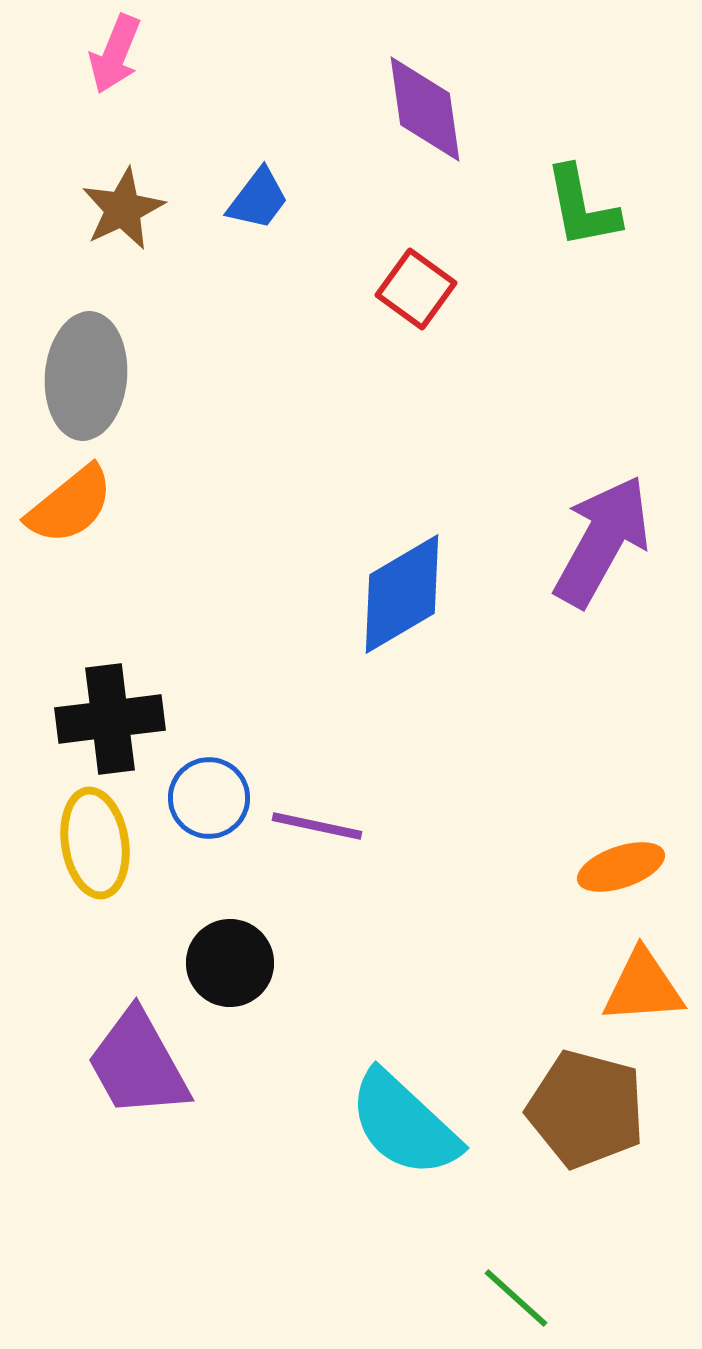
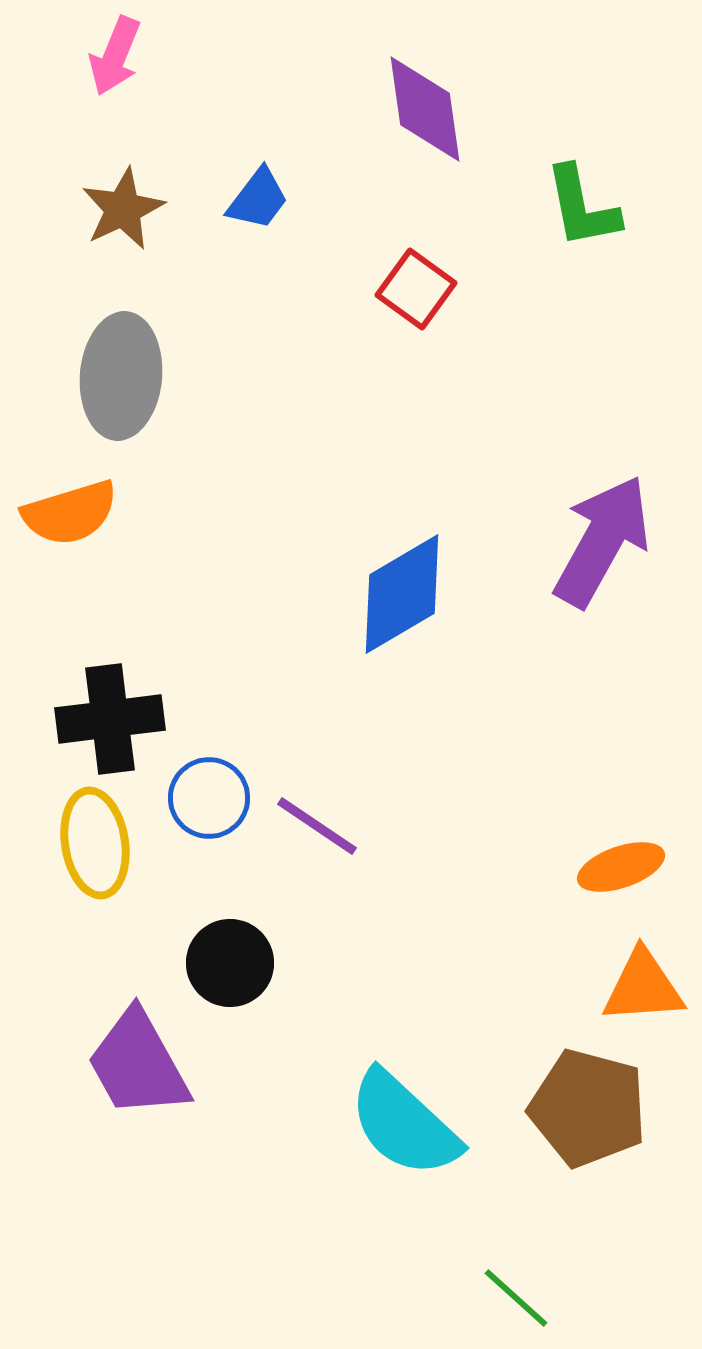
pink arrow: moved 2 px down
gray ellipse: moved 35 px right
orange semicircle: moved 8 px down; rotated 22 degrees clockwise
purple line: rotated 22 degrees clockwise
brown pentagon: moved 2 px right, 1 px up
